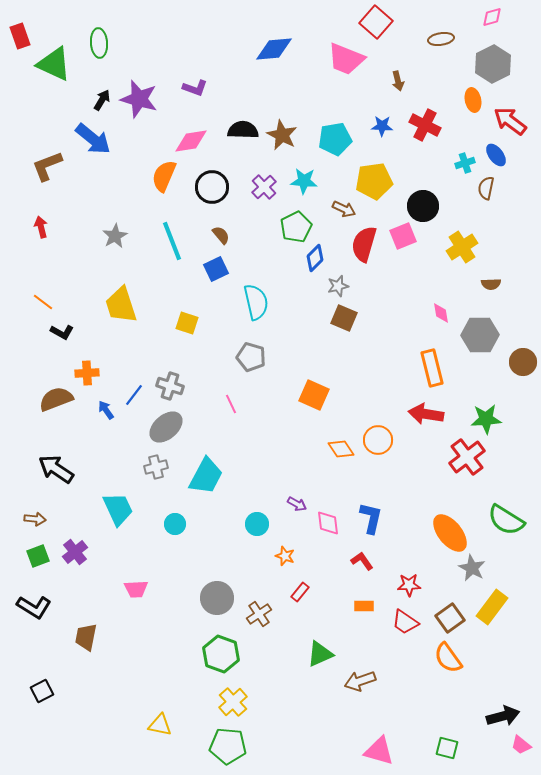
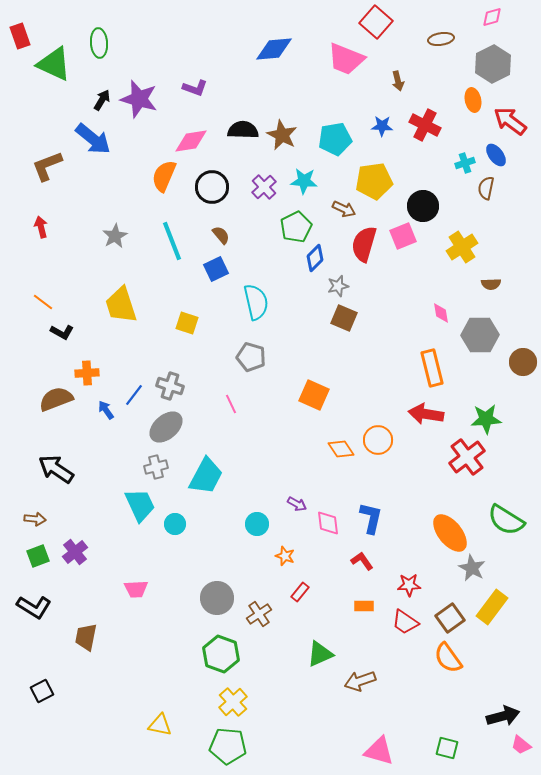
cyan trapezoid at (118, 509): moved 22 px right, 4 px up
